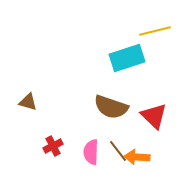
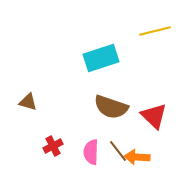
cyan rectangle: moved 26 px left
